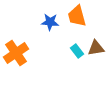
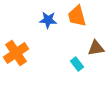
blue star: moved 2 px left, 2 px up
cyan rectangle: moved 13 px down
